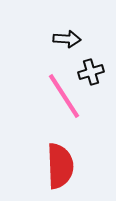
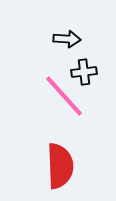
black cross: moved 7 px left; rotated 10 degrees clockwise
pink line: rotated 9 degrees counterclockwise
